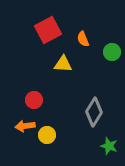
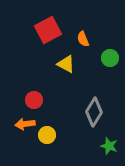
green circle: moved 2 px left, 6 px down
yellow triangle: moved 3 px right; rotated 24 degrees clockwise
orange arrow: moved 2 px up
